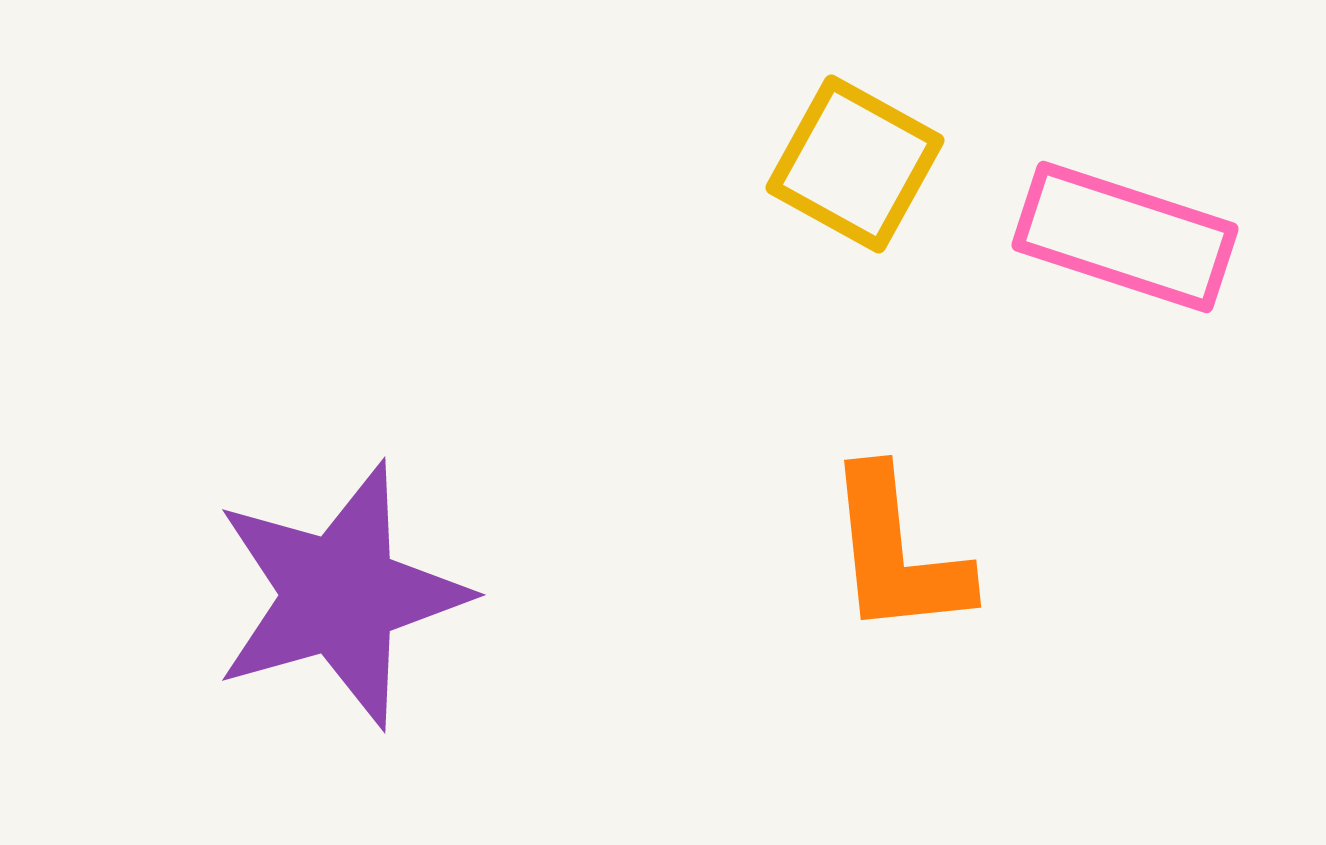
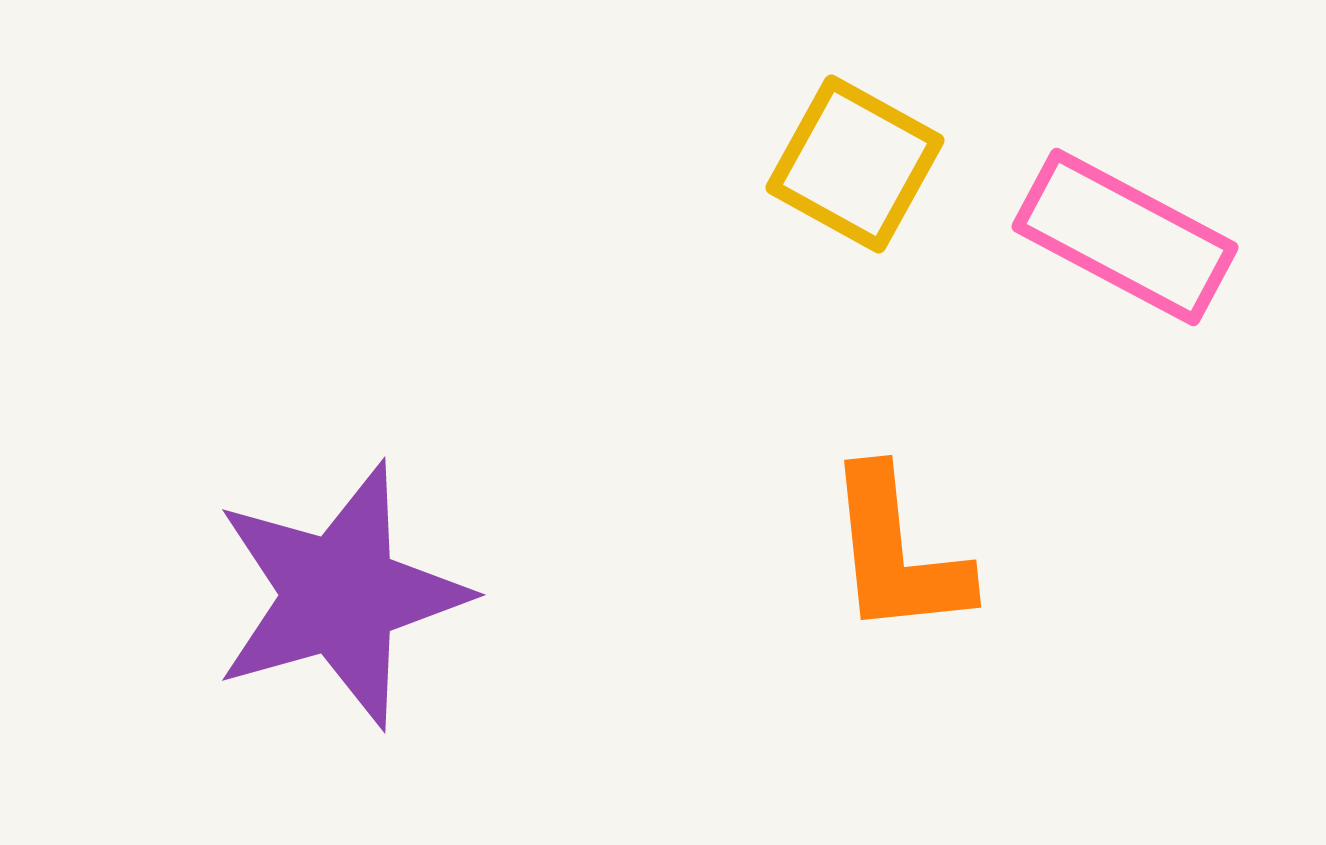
pink rectangle: rotated 10 degrees clockwise
